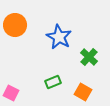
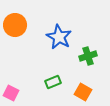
green cross: moved 1 px left, 1 px up; rotated 30 degrees clockwise
